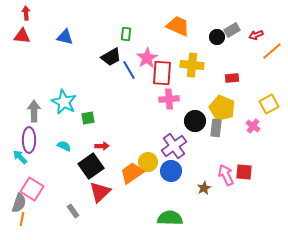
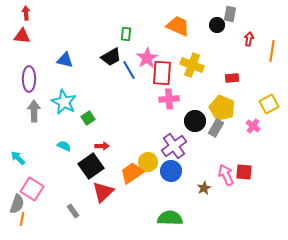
gray rectangle at (232, 30): moved 2 px left, 16 px up; rotated 49 degrees counterclockwise
red arrow at (256, 35): moved 7 px left, 4 px down; rotated 120 degrees clockwise
blue triangle at (65, 37): moved 23 px down
black circle at (217, 37): moved 12 px up
orange line at (272, 51): rotated 40 degrees counterclockwise
yellow cross at (192, 65): rotated 15 degrees clockwise
green square at (88, 118): rotated 24 degrees counterclockwise
gray rectangle at (216, 128): rotated 24 degrees clockwise
purple ellipse at (29, 140): moved 61 px up
cyan arrow at (20, 157): moved 2 px left, 1 px down
red triangle at (100, 192): moved 3 px right
gray semicircle at (19, 203): moved 2 px left, 1 px down
